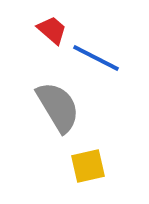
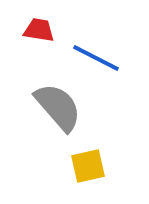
red trapezoid: moved 13 px left; rotated 32 degrees counterclockwise
gray semicircle: rotated 10 degrees counterclockwise
